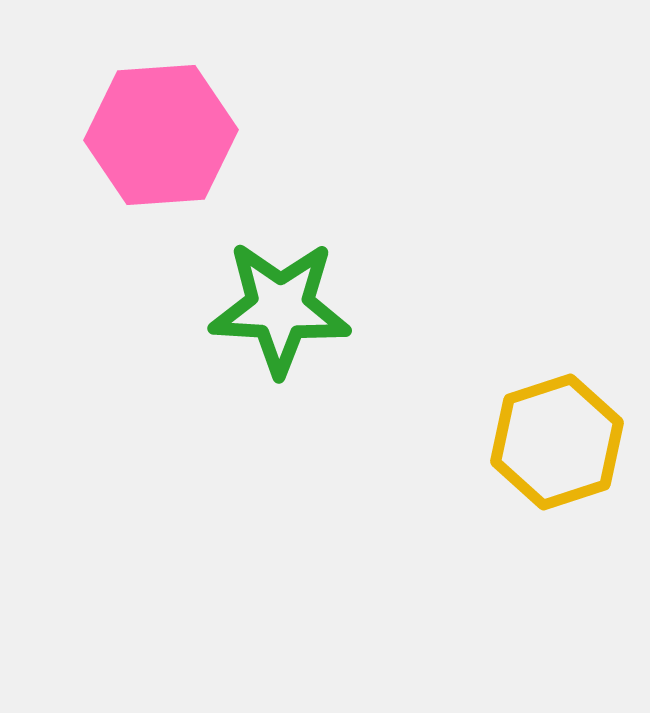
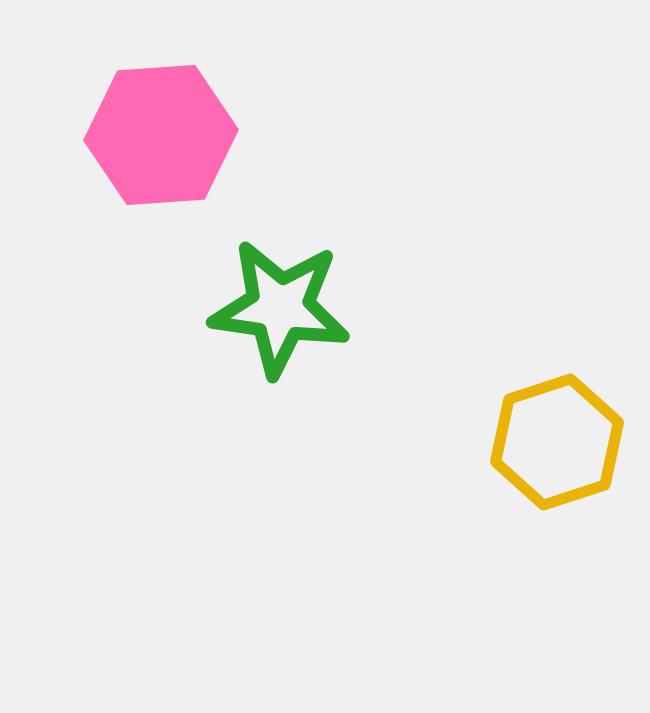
green star: rotated 5 degrees clockwise
